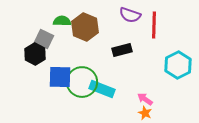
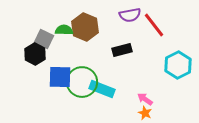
purple semicircle: rotated 30 degrees counterclockwise
green semicircle: moved 2 px right, 9 px down
red line: rotated 40 degrees counterclockwise
